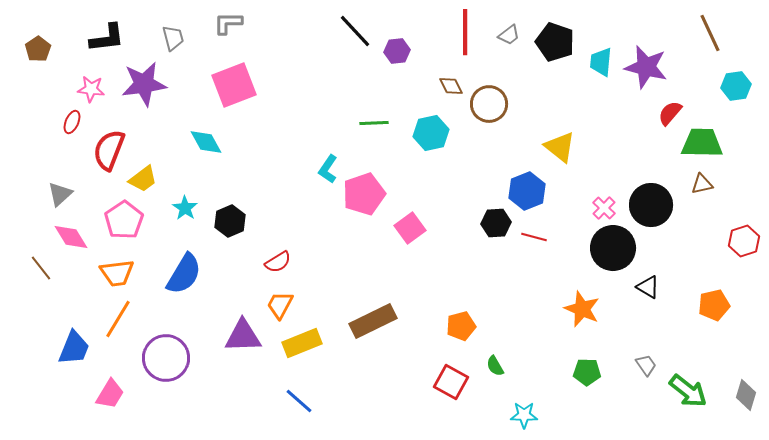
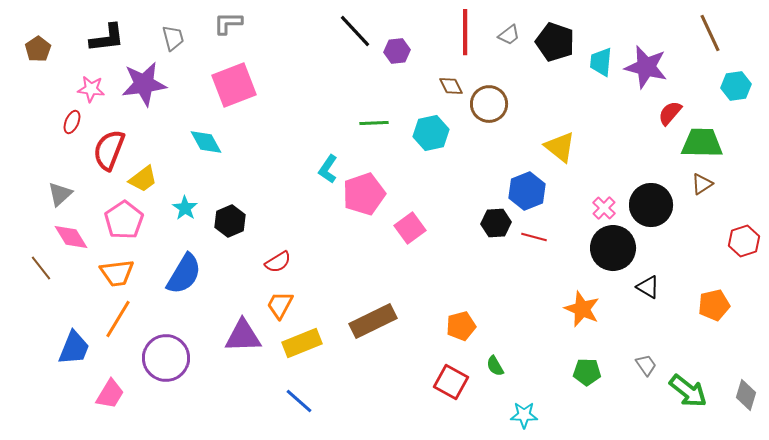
brown triangle at (702, 184): rotated 20 degrees counterclockwise
